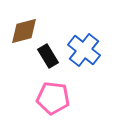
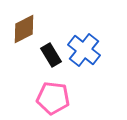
brown diamond: moved 2 px up; rotated 12 degrees counterclockwise
black rectangle: moved 3 px right, 1 px up
